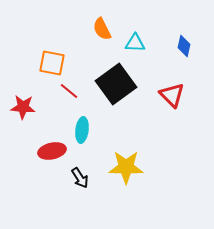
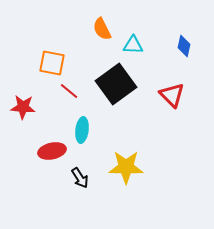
cyan triangle: moved 2 px left, 2 px down
